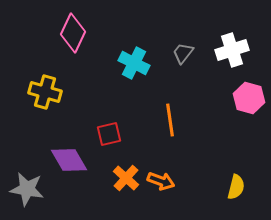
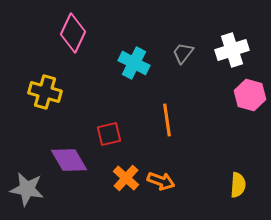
pink hexagon: moved 1 px right, 3 px up
orange line: moved 3 px left
yellow semicircle: moved 2 px right, 2 px up; rotated 10 degrees counterclockwise
